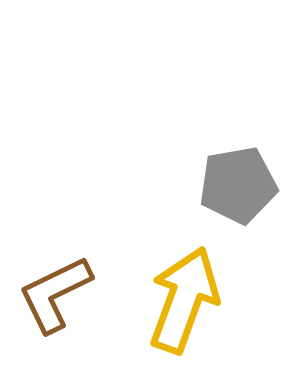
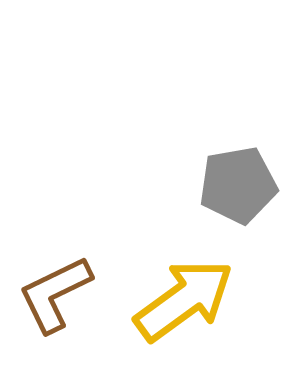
yellow arrow: rotated 34 degrees clockwise
